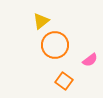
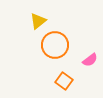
yellow triangle: moved 3 px left
